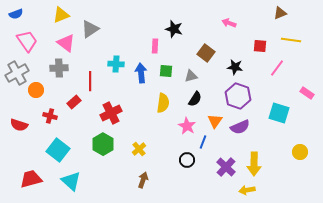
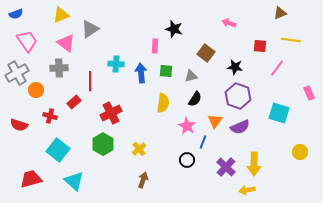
pink rectangle at (307, 93): moved 2 px right; rotated 32 degrees clockwise
cyan triangle at (71, 181): moved 3 px right
